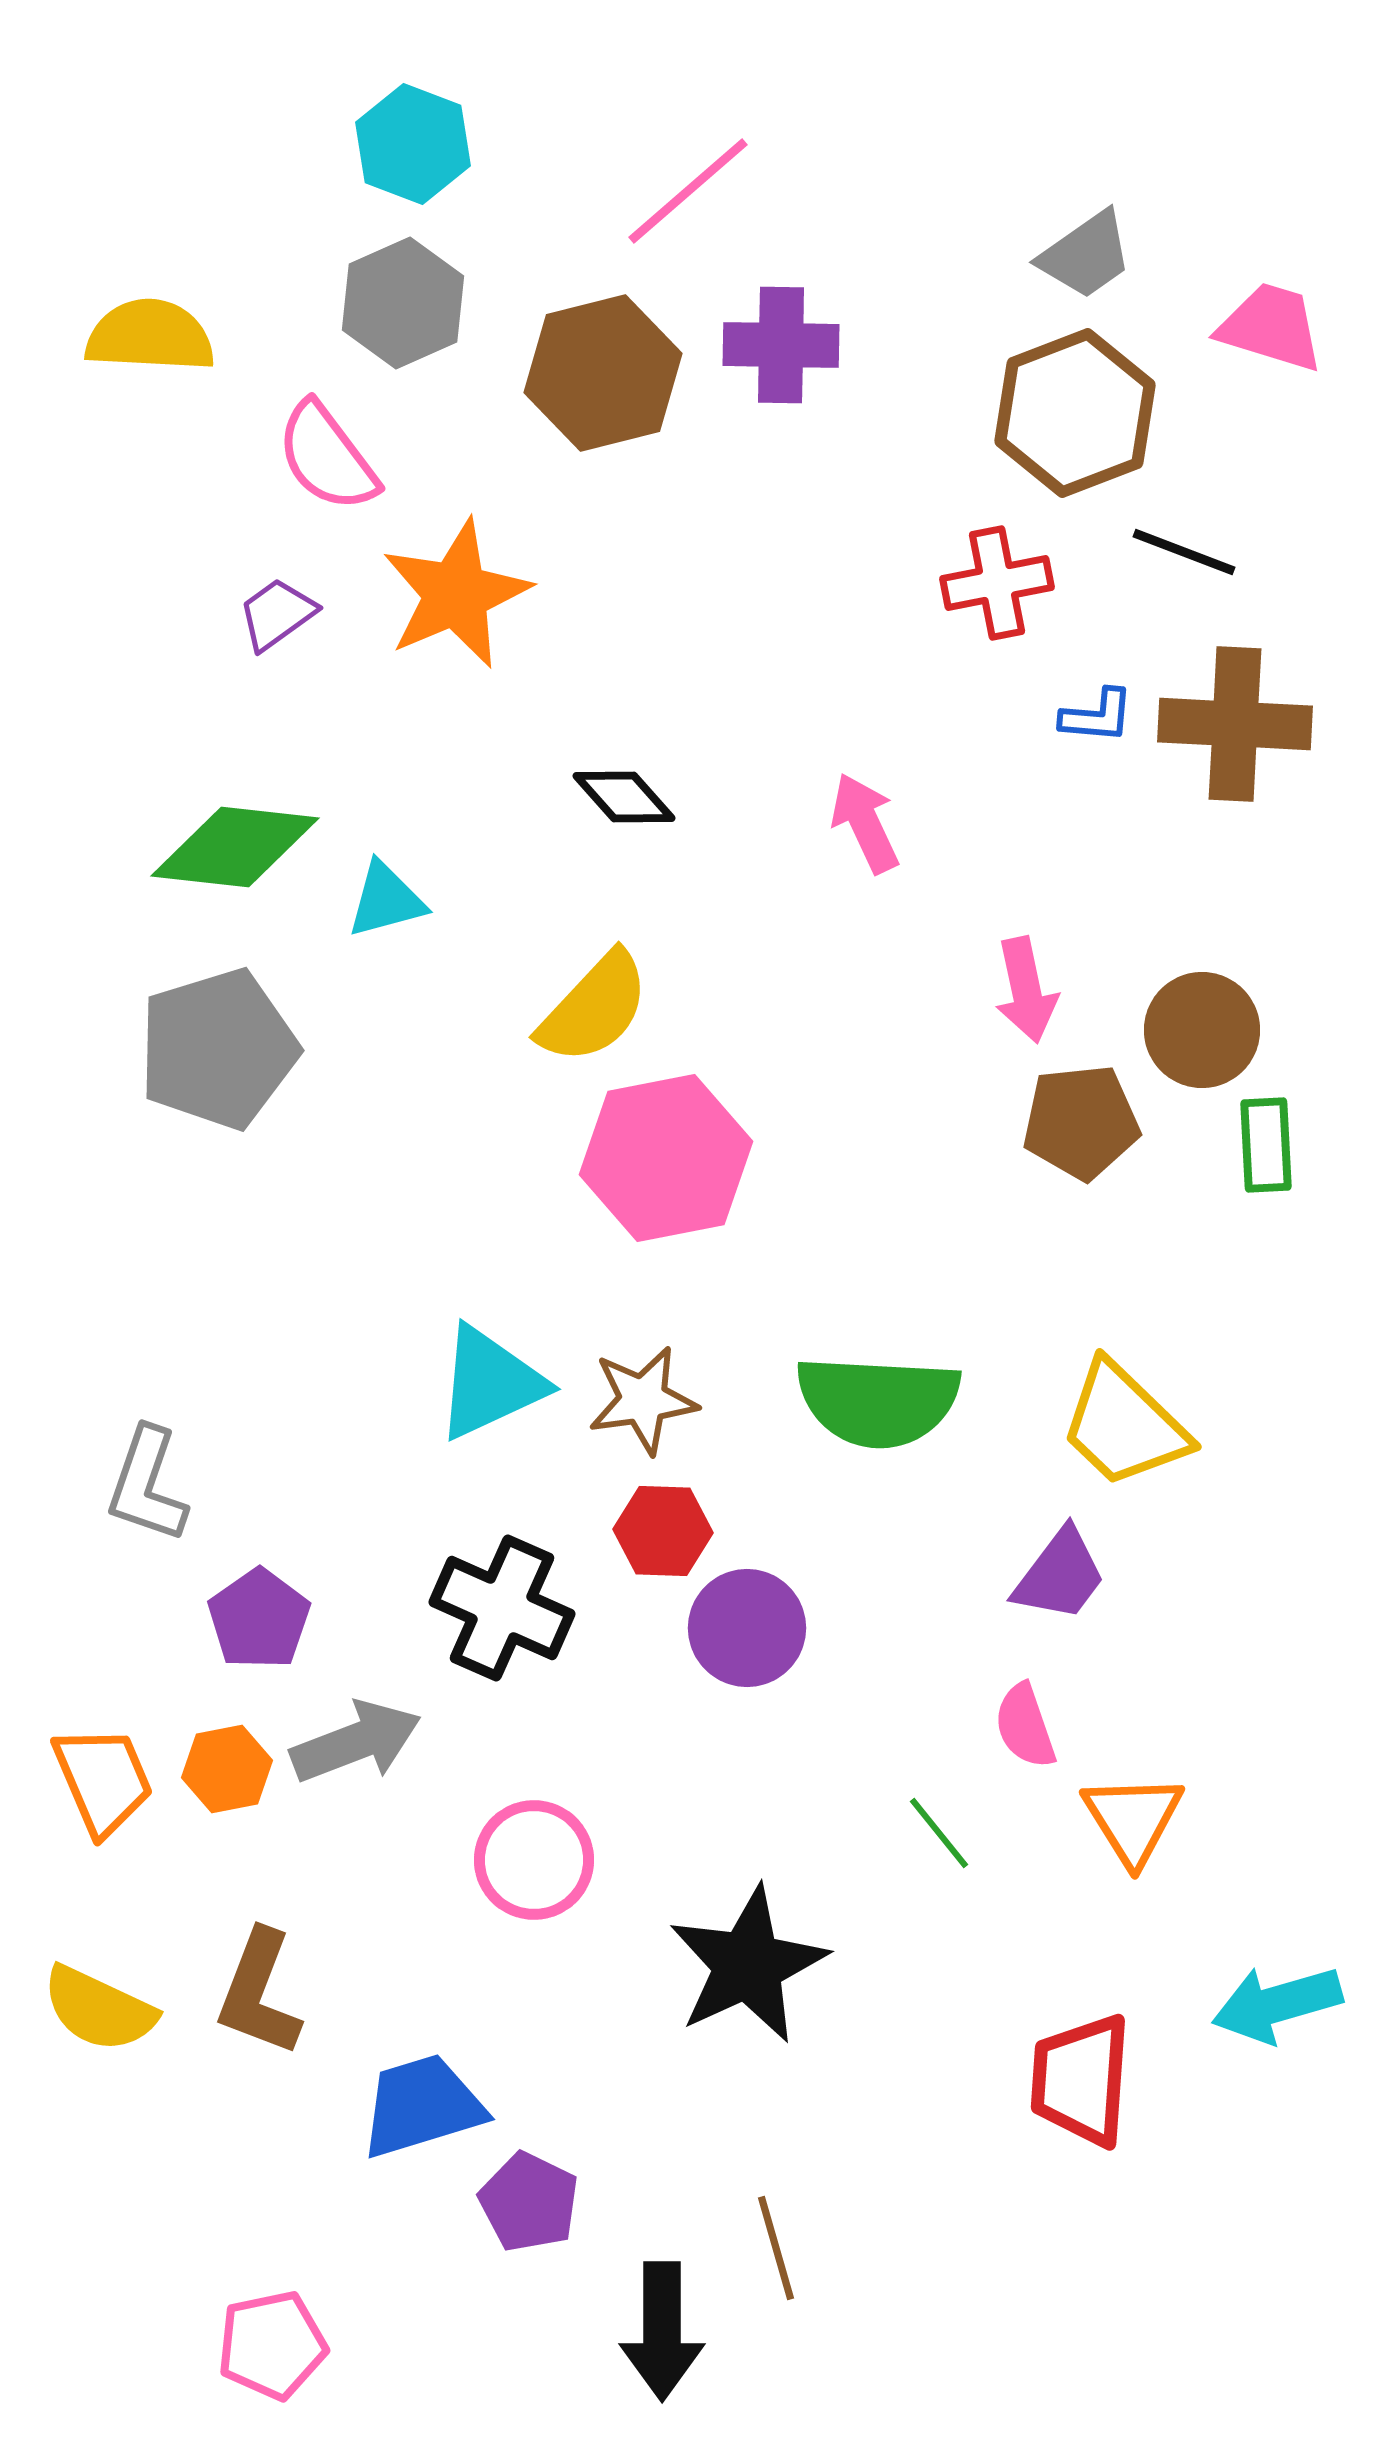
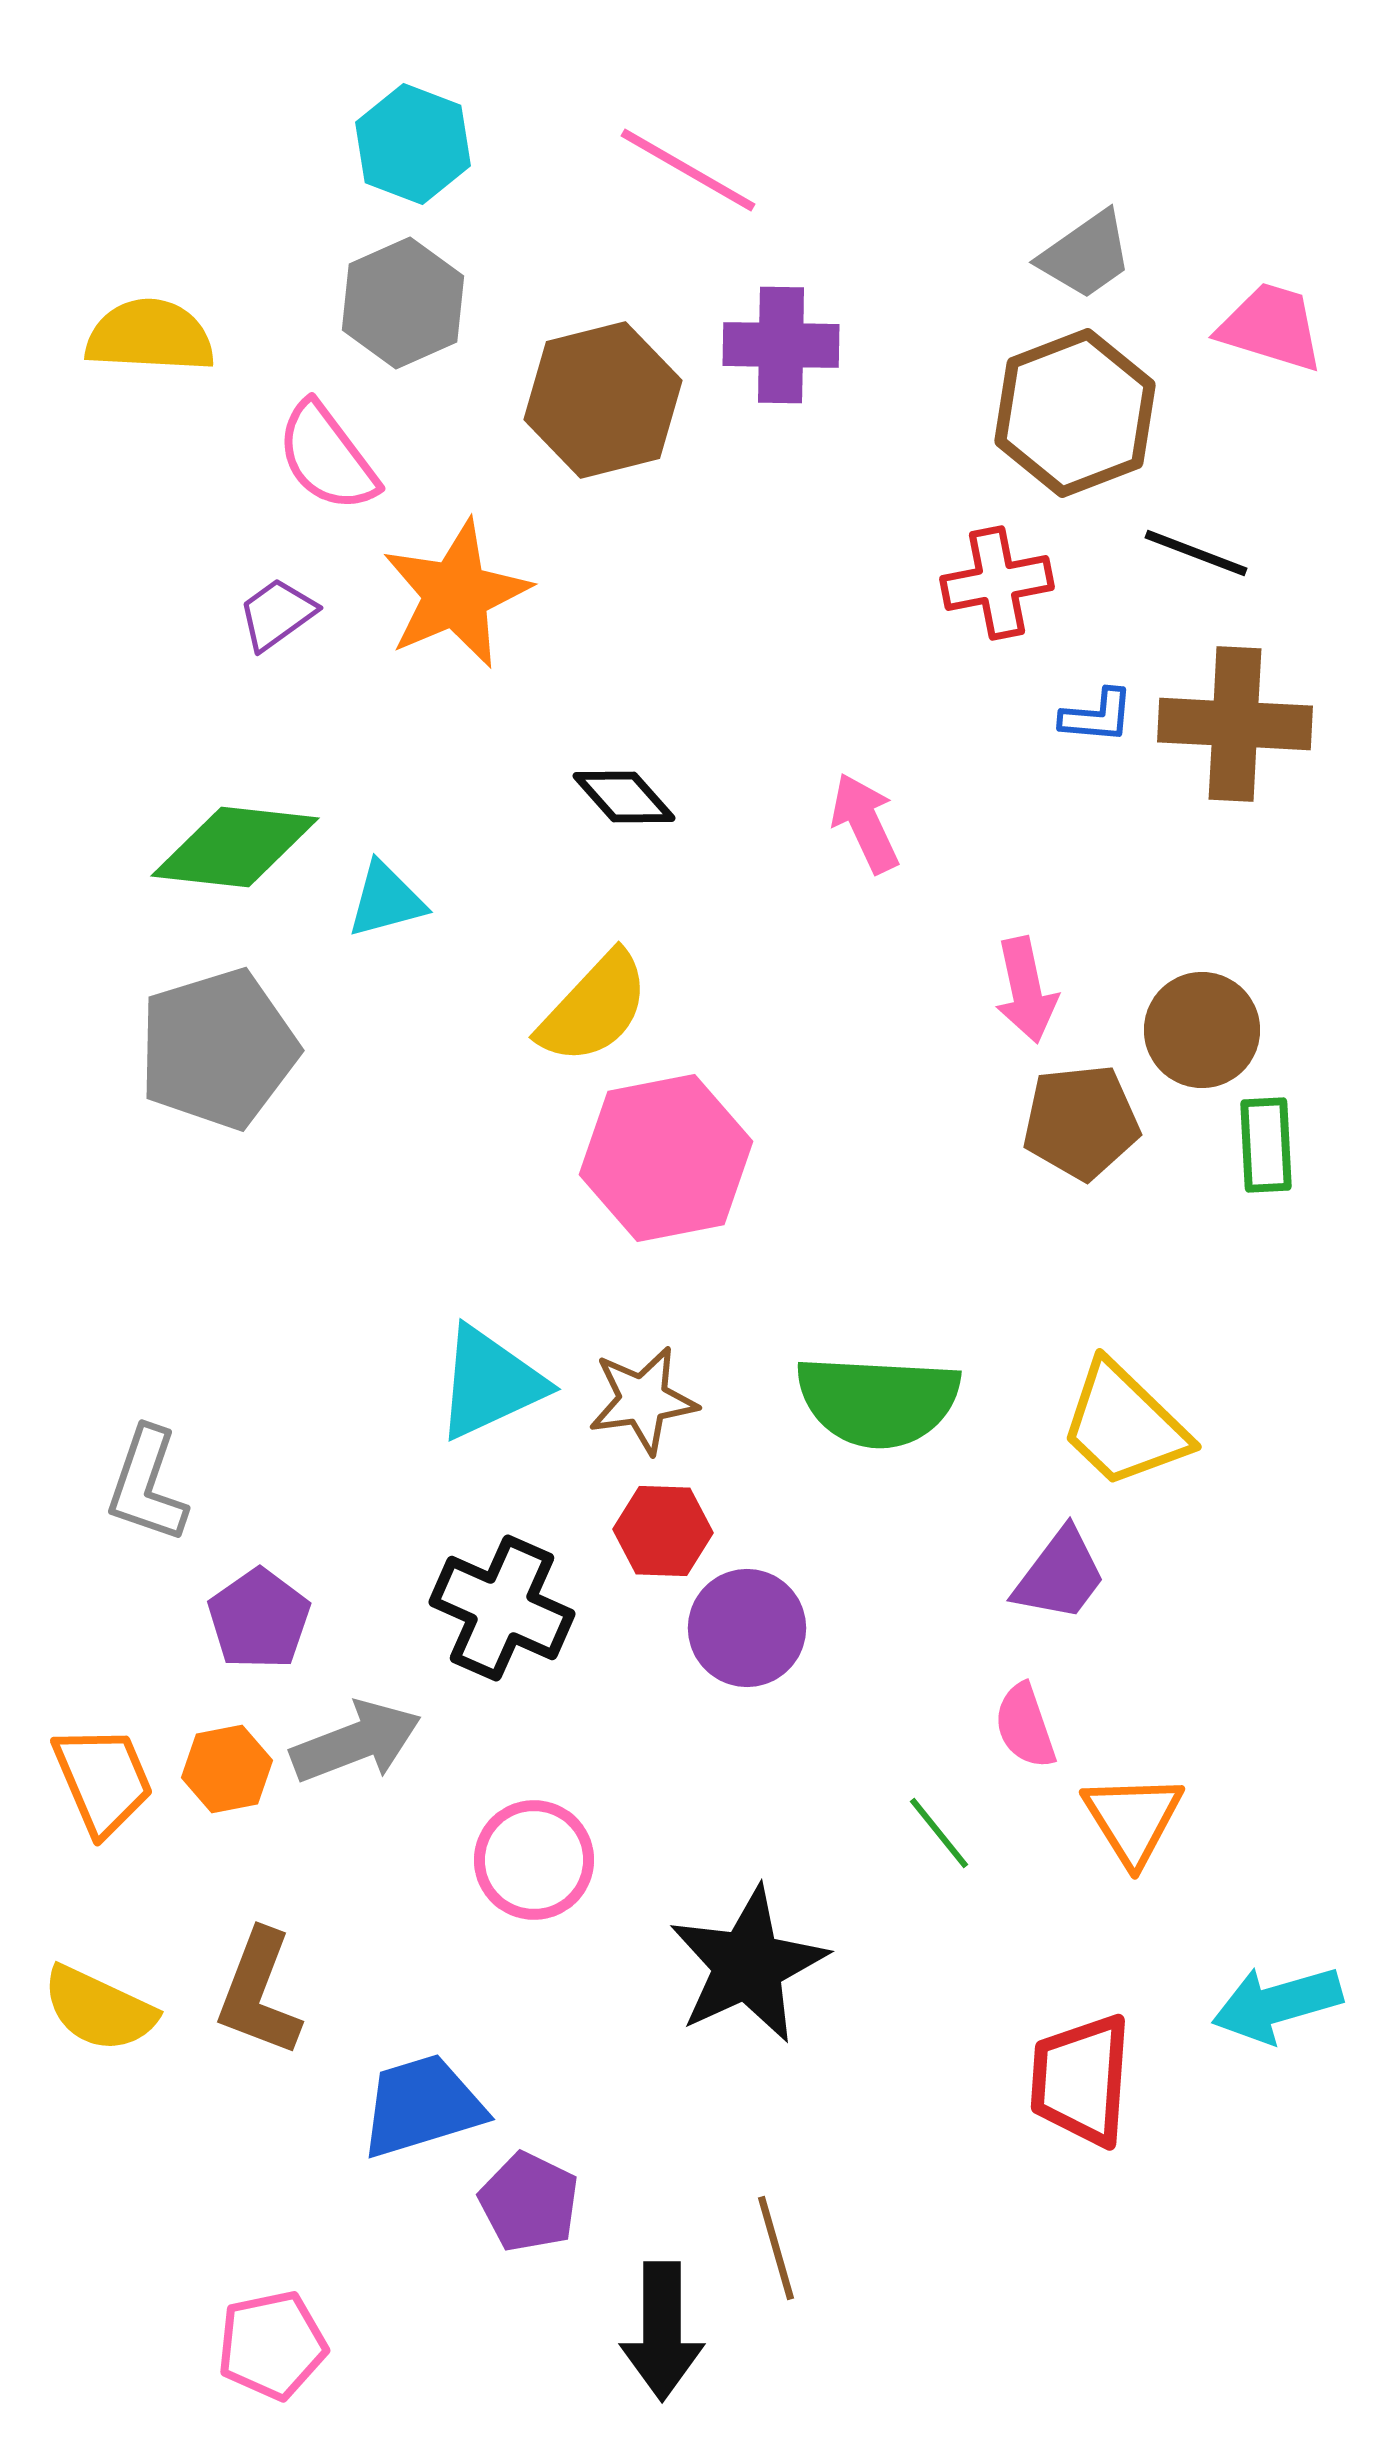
pink line at (688, 191): moved 21 px up; rotated 71 degrees clockwise
brown hexagon at (603, 373): moved 27 px down
black line at (1184, 552): moved 12 px right, 1 px down
